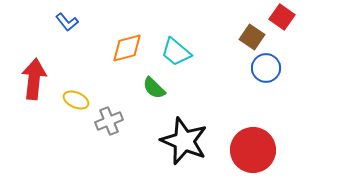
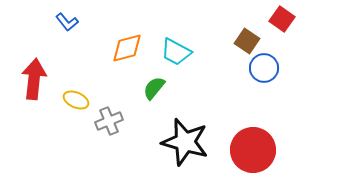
red square: moved 2 px down
brown square: moved 5 px left, 4 px down
cyan trapezoid: rotated 12 degrees counterclockwise
blue circle: moved 2 px left
green semicircle: rotated 85 degrees clockwise
black star: moved 1 px right, 1 px down; rotated 6 degrees counterclockwise
